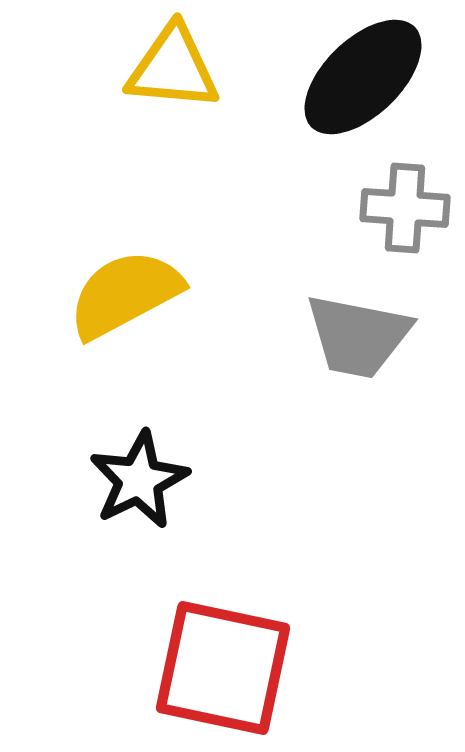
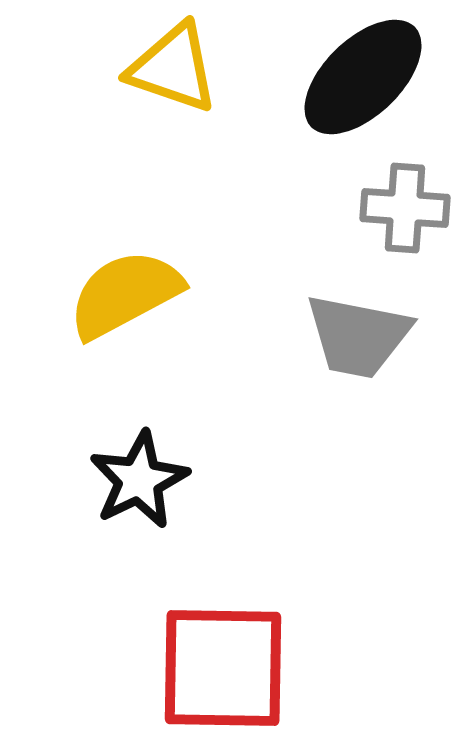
yellow triangle: rotated 14 degrees clockwise
red square: rotated 11 degrees counterclockwise
